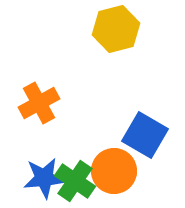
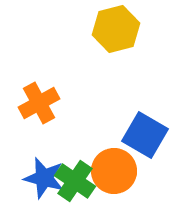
blue star: rotated 21 degrees clockwise
